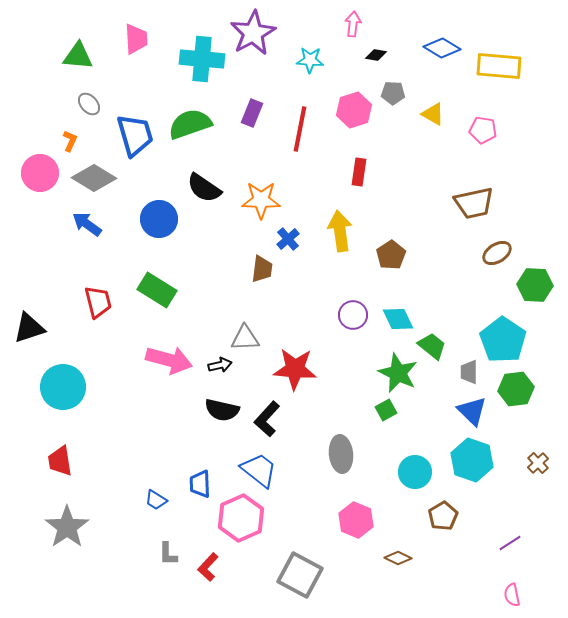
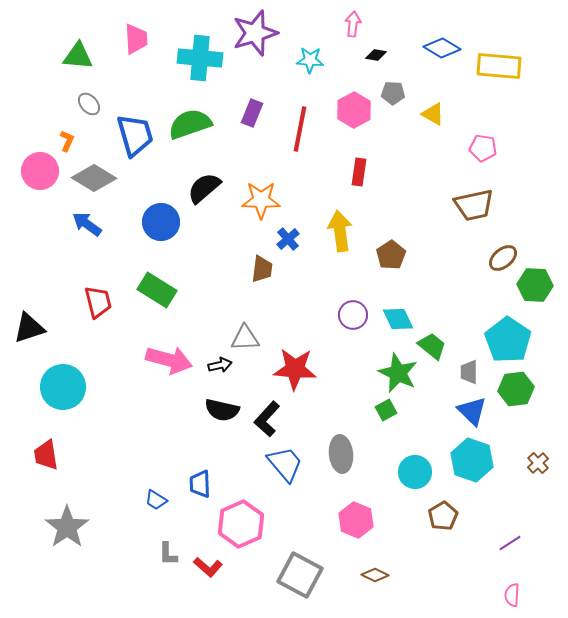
purple star at (253, 33): moved 2 px right; rotated 12 degrees clockwise
cyan cross at (202, 59): moved 2 px left, 1 px up
pink hexagon at (354, 110): rotated 12 degrees counterclockwise
pink pentagon at (483, 130): moved 18 px down
orange L-shape at (70, 141): moved 3 px left
pink circle at (40, 173): moved 2 px up
black semicircle at (204, 188): rotated 105 degrees clockwise
brown trapezoid at (474, 203): moved 2 px down
blue circle at (159, 219): moved 2 px right, 3 px down
brown ellipse at (497, 253): moved 6 px right, 5 px down; rotated 8 degrees counterclockwise
cyan pentagon at (503, 340): moved 5 px right
red trapezoid at (60, 461): moved 14 px left, 6 px up
blue trapezoid at (259, 470): moved 26 px right, 6 px up; rotated 12 degrees clockwise
pink hexagon at (241, 518): moved 6 px down
brown diamond at (398, 558): moved 23 px left, 17 px down
red L-shape at (208, 567): rotated 92 degrees counterclockwise
pink semicircle at (512, 595): rotated 15 degrees clockwise
